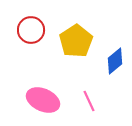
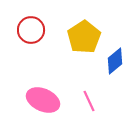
yellow pentagon: moved 8 px right, 4 px up
